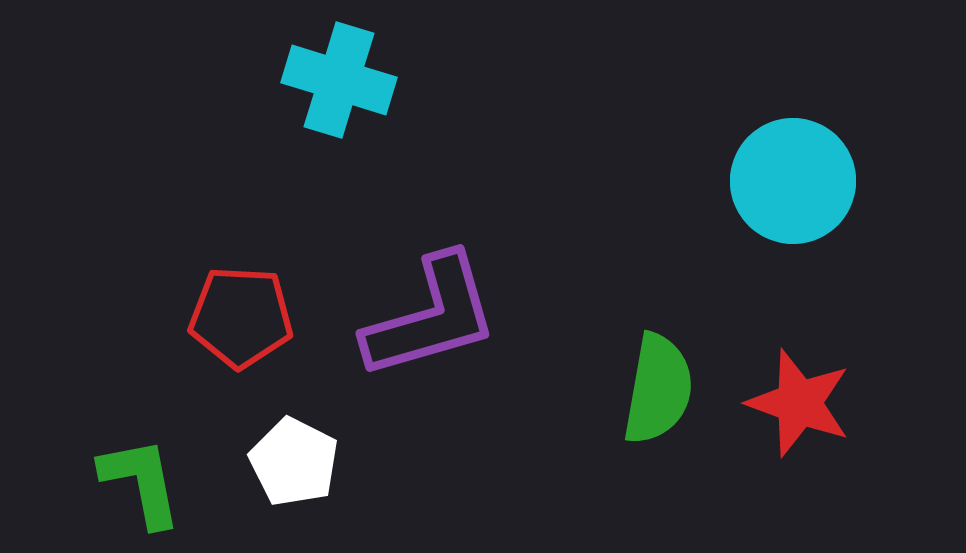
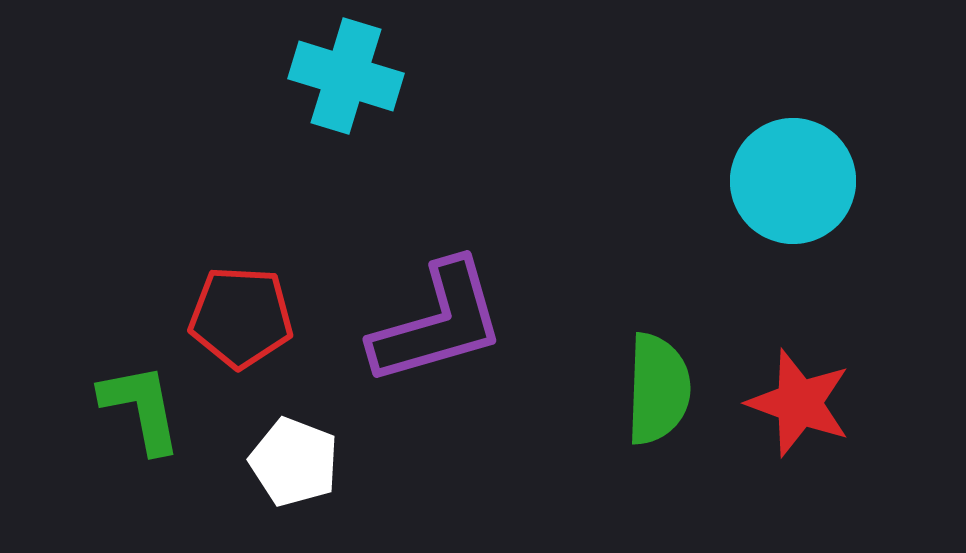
cyan cross: moved 7 px right, 4 px up
purple L-shape: moved 7 px right, 6 px down
green semicircle: rotated 8 degrees counterclockwise
white pentagon: rotated 6 degrees counterclockwise
green L-shape: moved 74 px up
